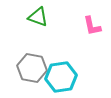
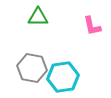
green triangle: rotated 20 degrees counterclockwise
cyan hexagon: moved 2 px right
